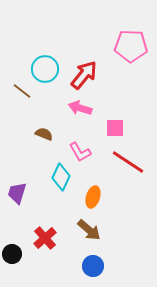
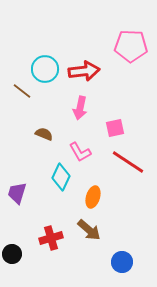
red arrow: moved 4 px up; rotated 44 degrees clockwise
pink arrow: rotated 95 degrees counterclockwise
pink square: rotated 12 degrees counterclockwise
red cross: moved 6 px right; rotated 25 degrees clockwise
blue circle: moved 29 px right, 4 px up
